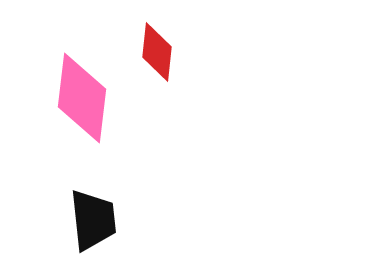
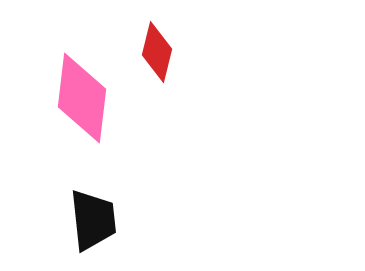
red diamond: rotated 8 degrees clockwise
